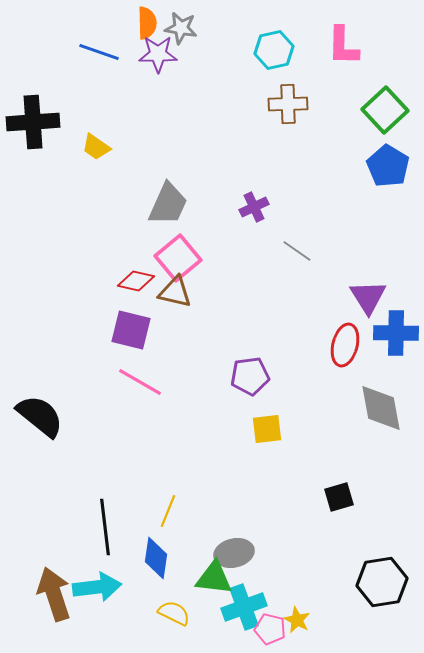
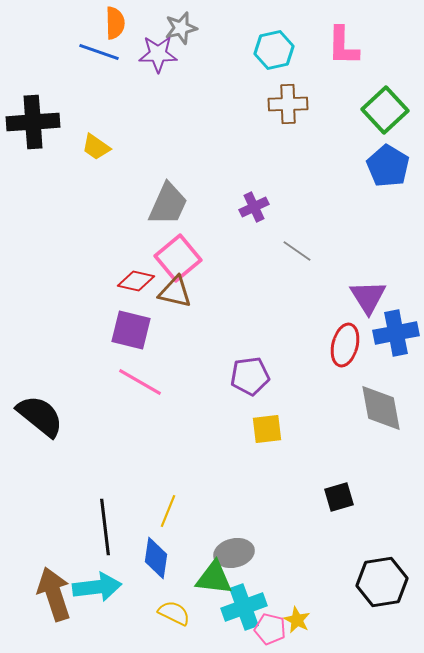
orange semicircle: moved 32 px left
gray star: rotated 24 degrees counterclockwise
blue cross: rotated 12 degrees counterclockwise
